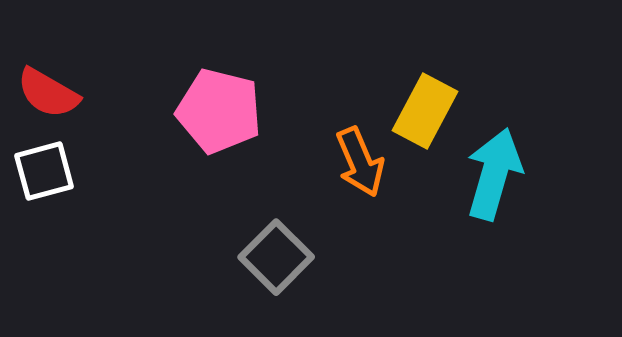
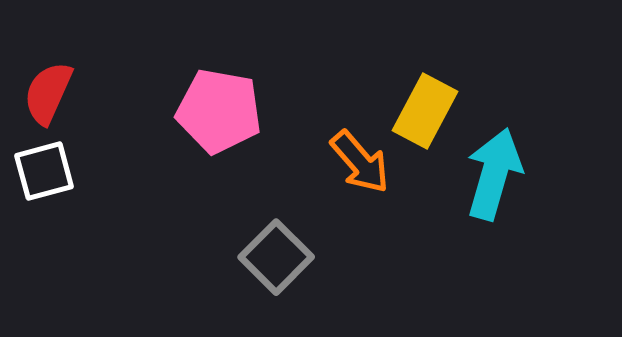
red semicircle: rotated 84 degrees clockwise
pink pentagon: rotated 4 degrees counterclockwise
orange arrow: rotated 18 degrees counterclockwise
